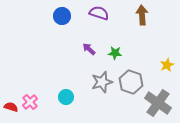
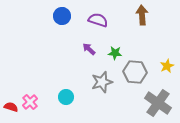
purple semicircle: moved 1 px left, 7 px down
yellow star: moved 1 px down
gray hexagon: moved 4 px right, 10 px up; rotated 15 degrees counterclockwise
